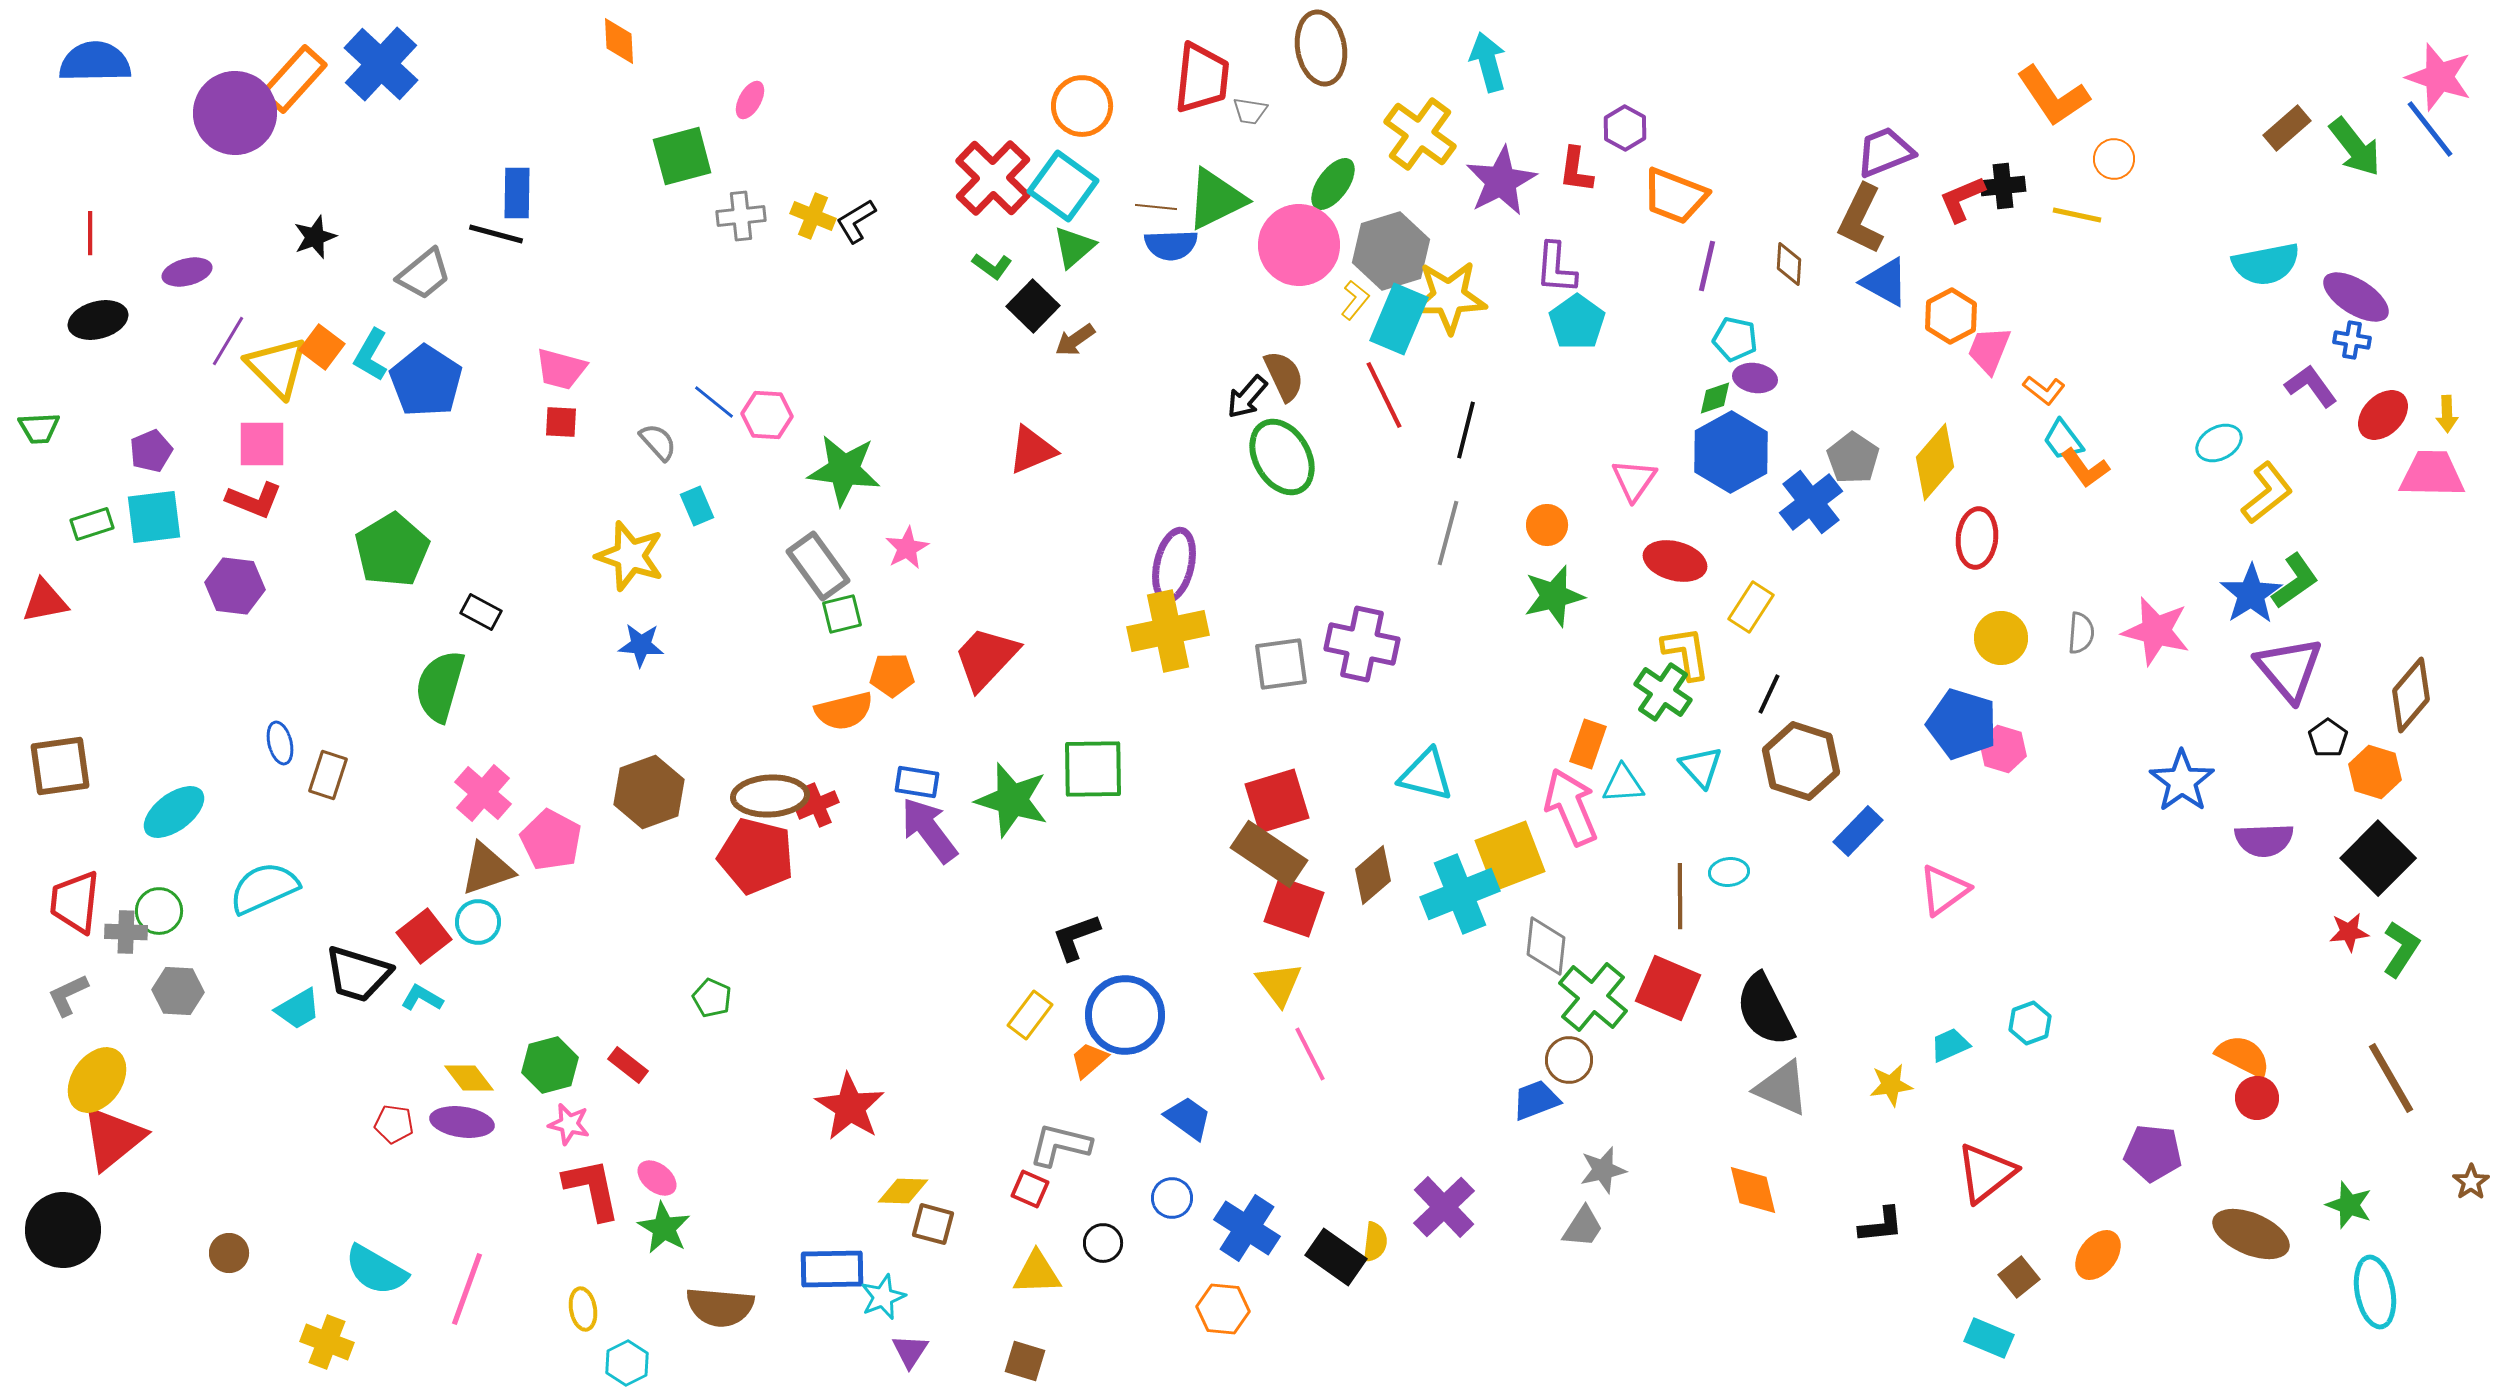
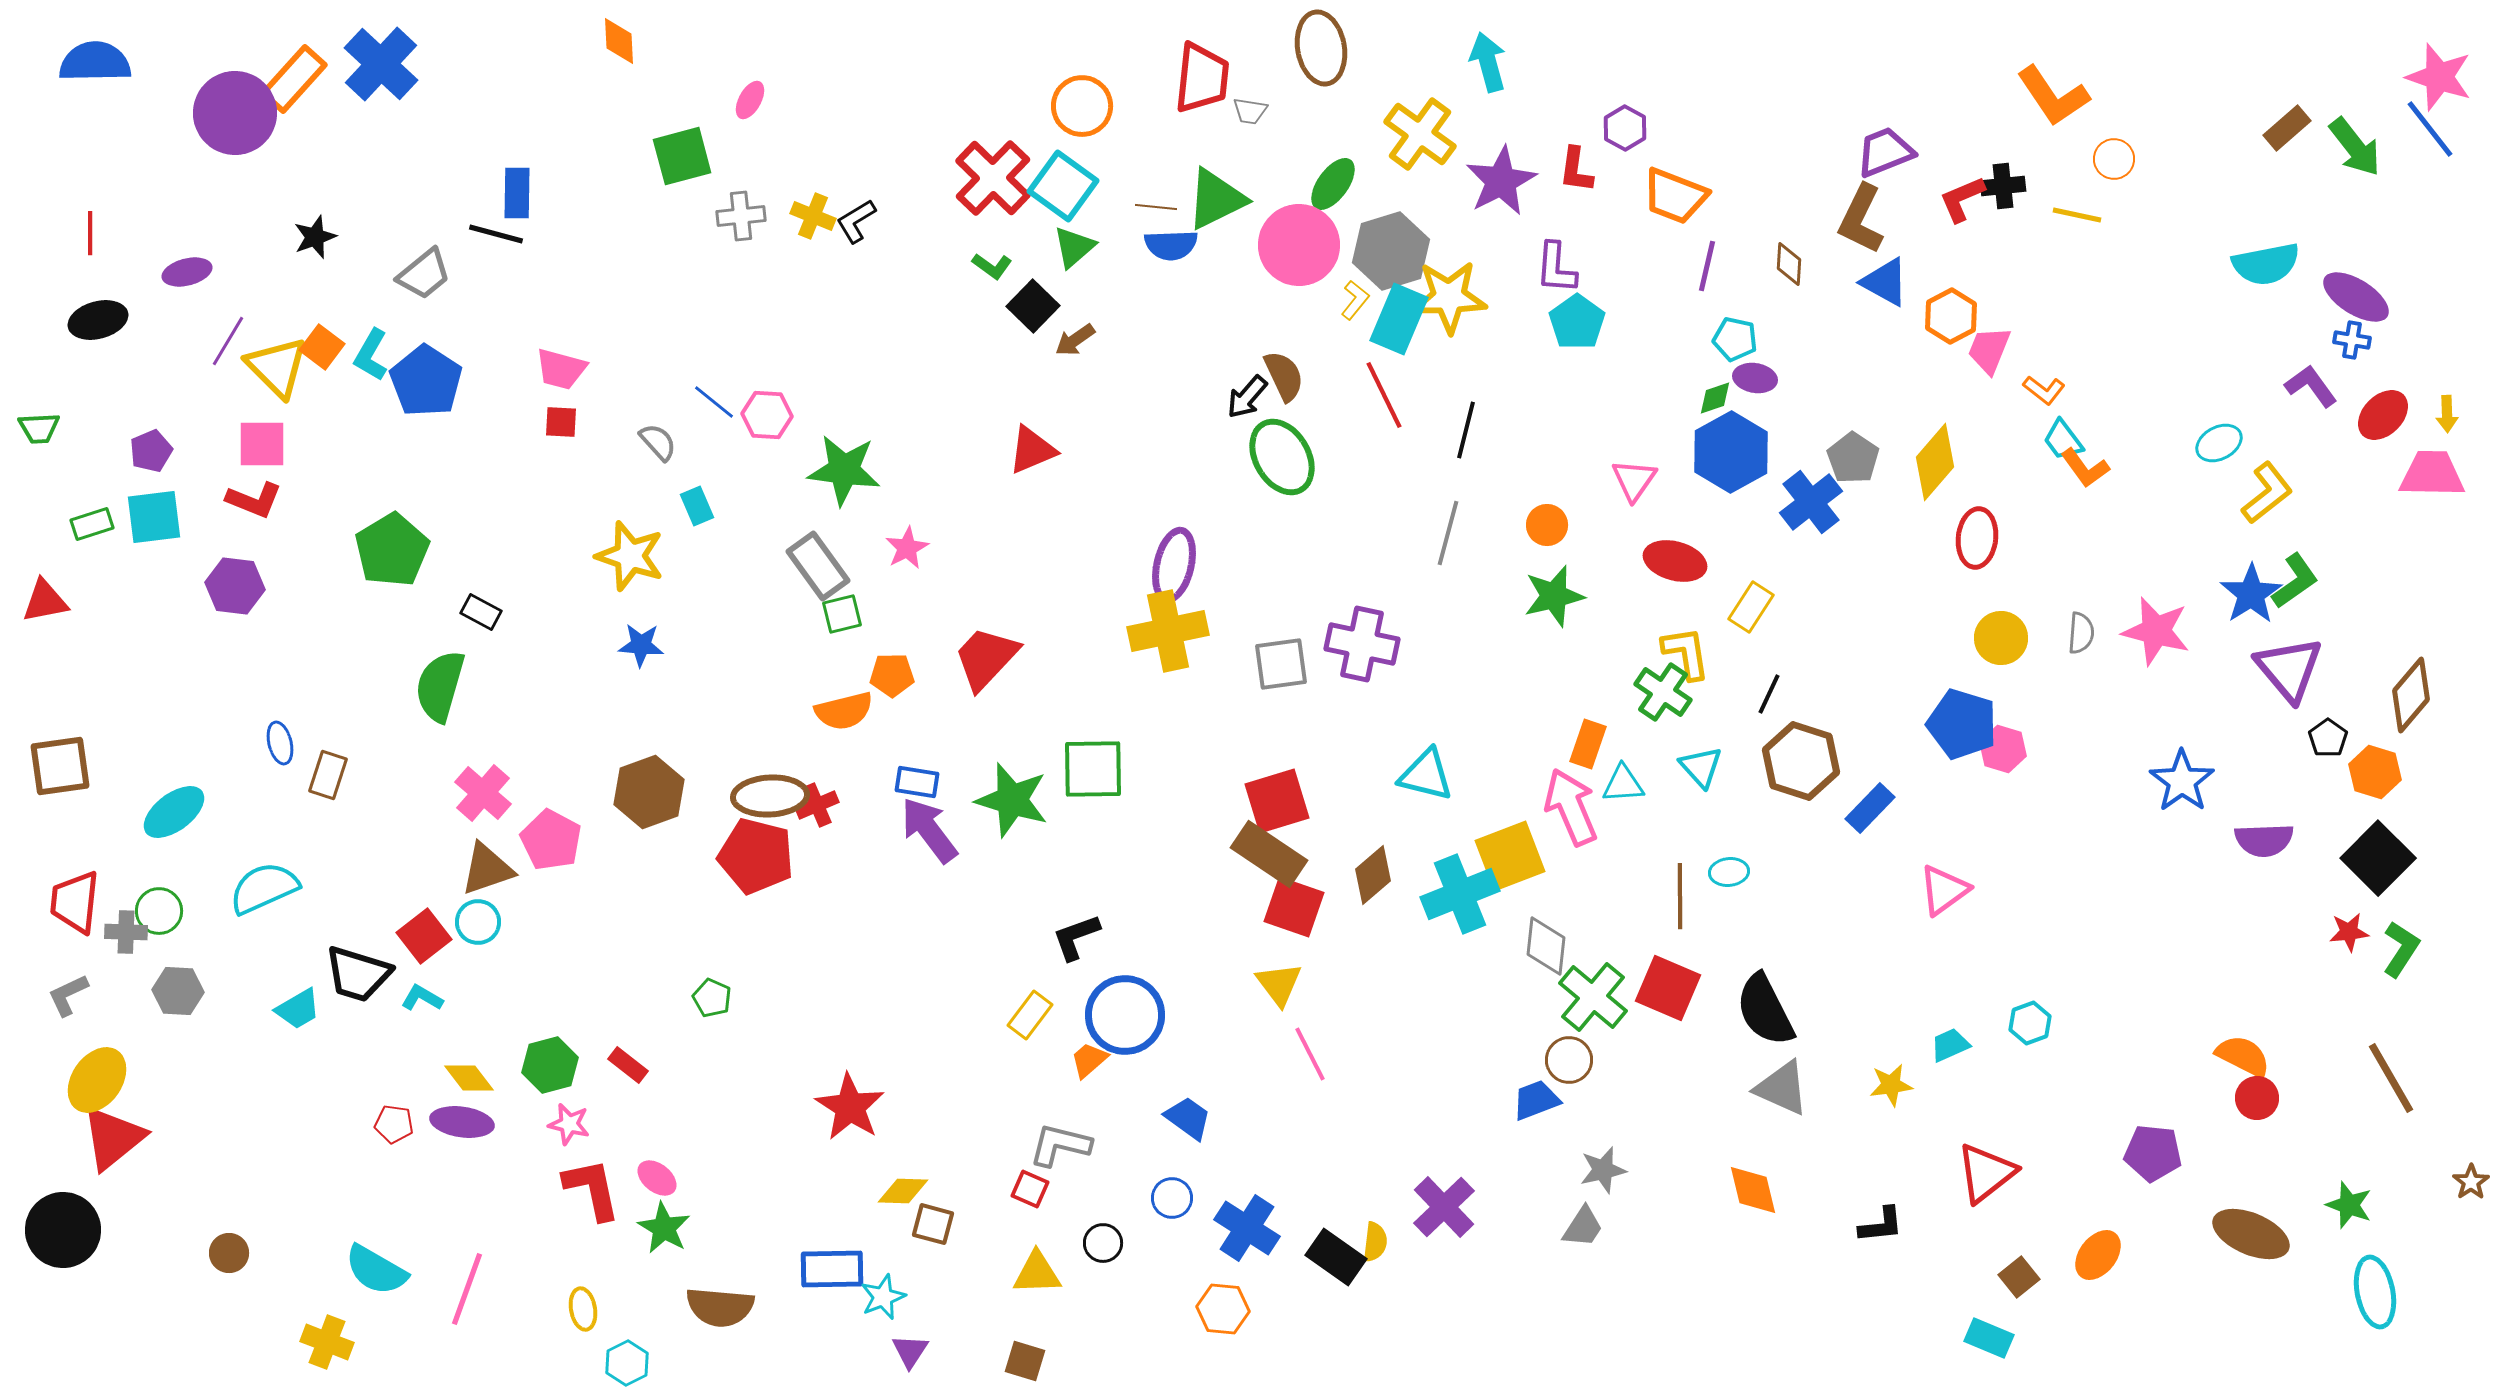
blue rectangle at (1858, 831): moved 12 px right, 23 px up
